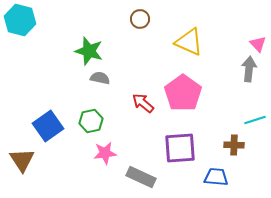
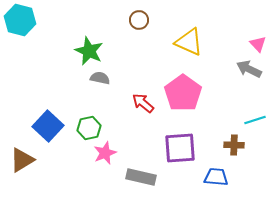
brown circle: moved 1 px left, 1 px down
green star: rotated 8 degrees clockwise
gray arrow: rotated 70 degrees counterclockwise
green hexagon: moved 2 px left, 7 px down
blue square: rotated 12 degrees counterclockwise
pink star: rotated 15 degrees counterclockwise
brown triangle: rotated 32 degrees clockwise
gray rectangle: rotated 12 degrees counterclockwise
